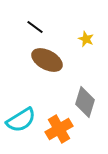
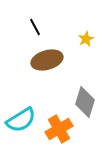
black line: rotated 24 degrees clockwise
yellow star: rotated 21 degrees clockwise
brown ellipse: rotated 44 degrees counterclockwise
